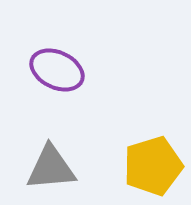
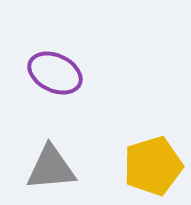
purple ellipse: moved 2 px left, 3 px down
